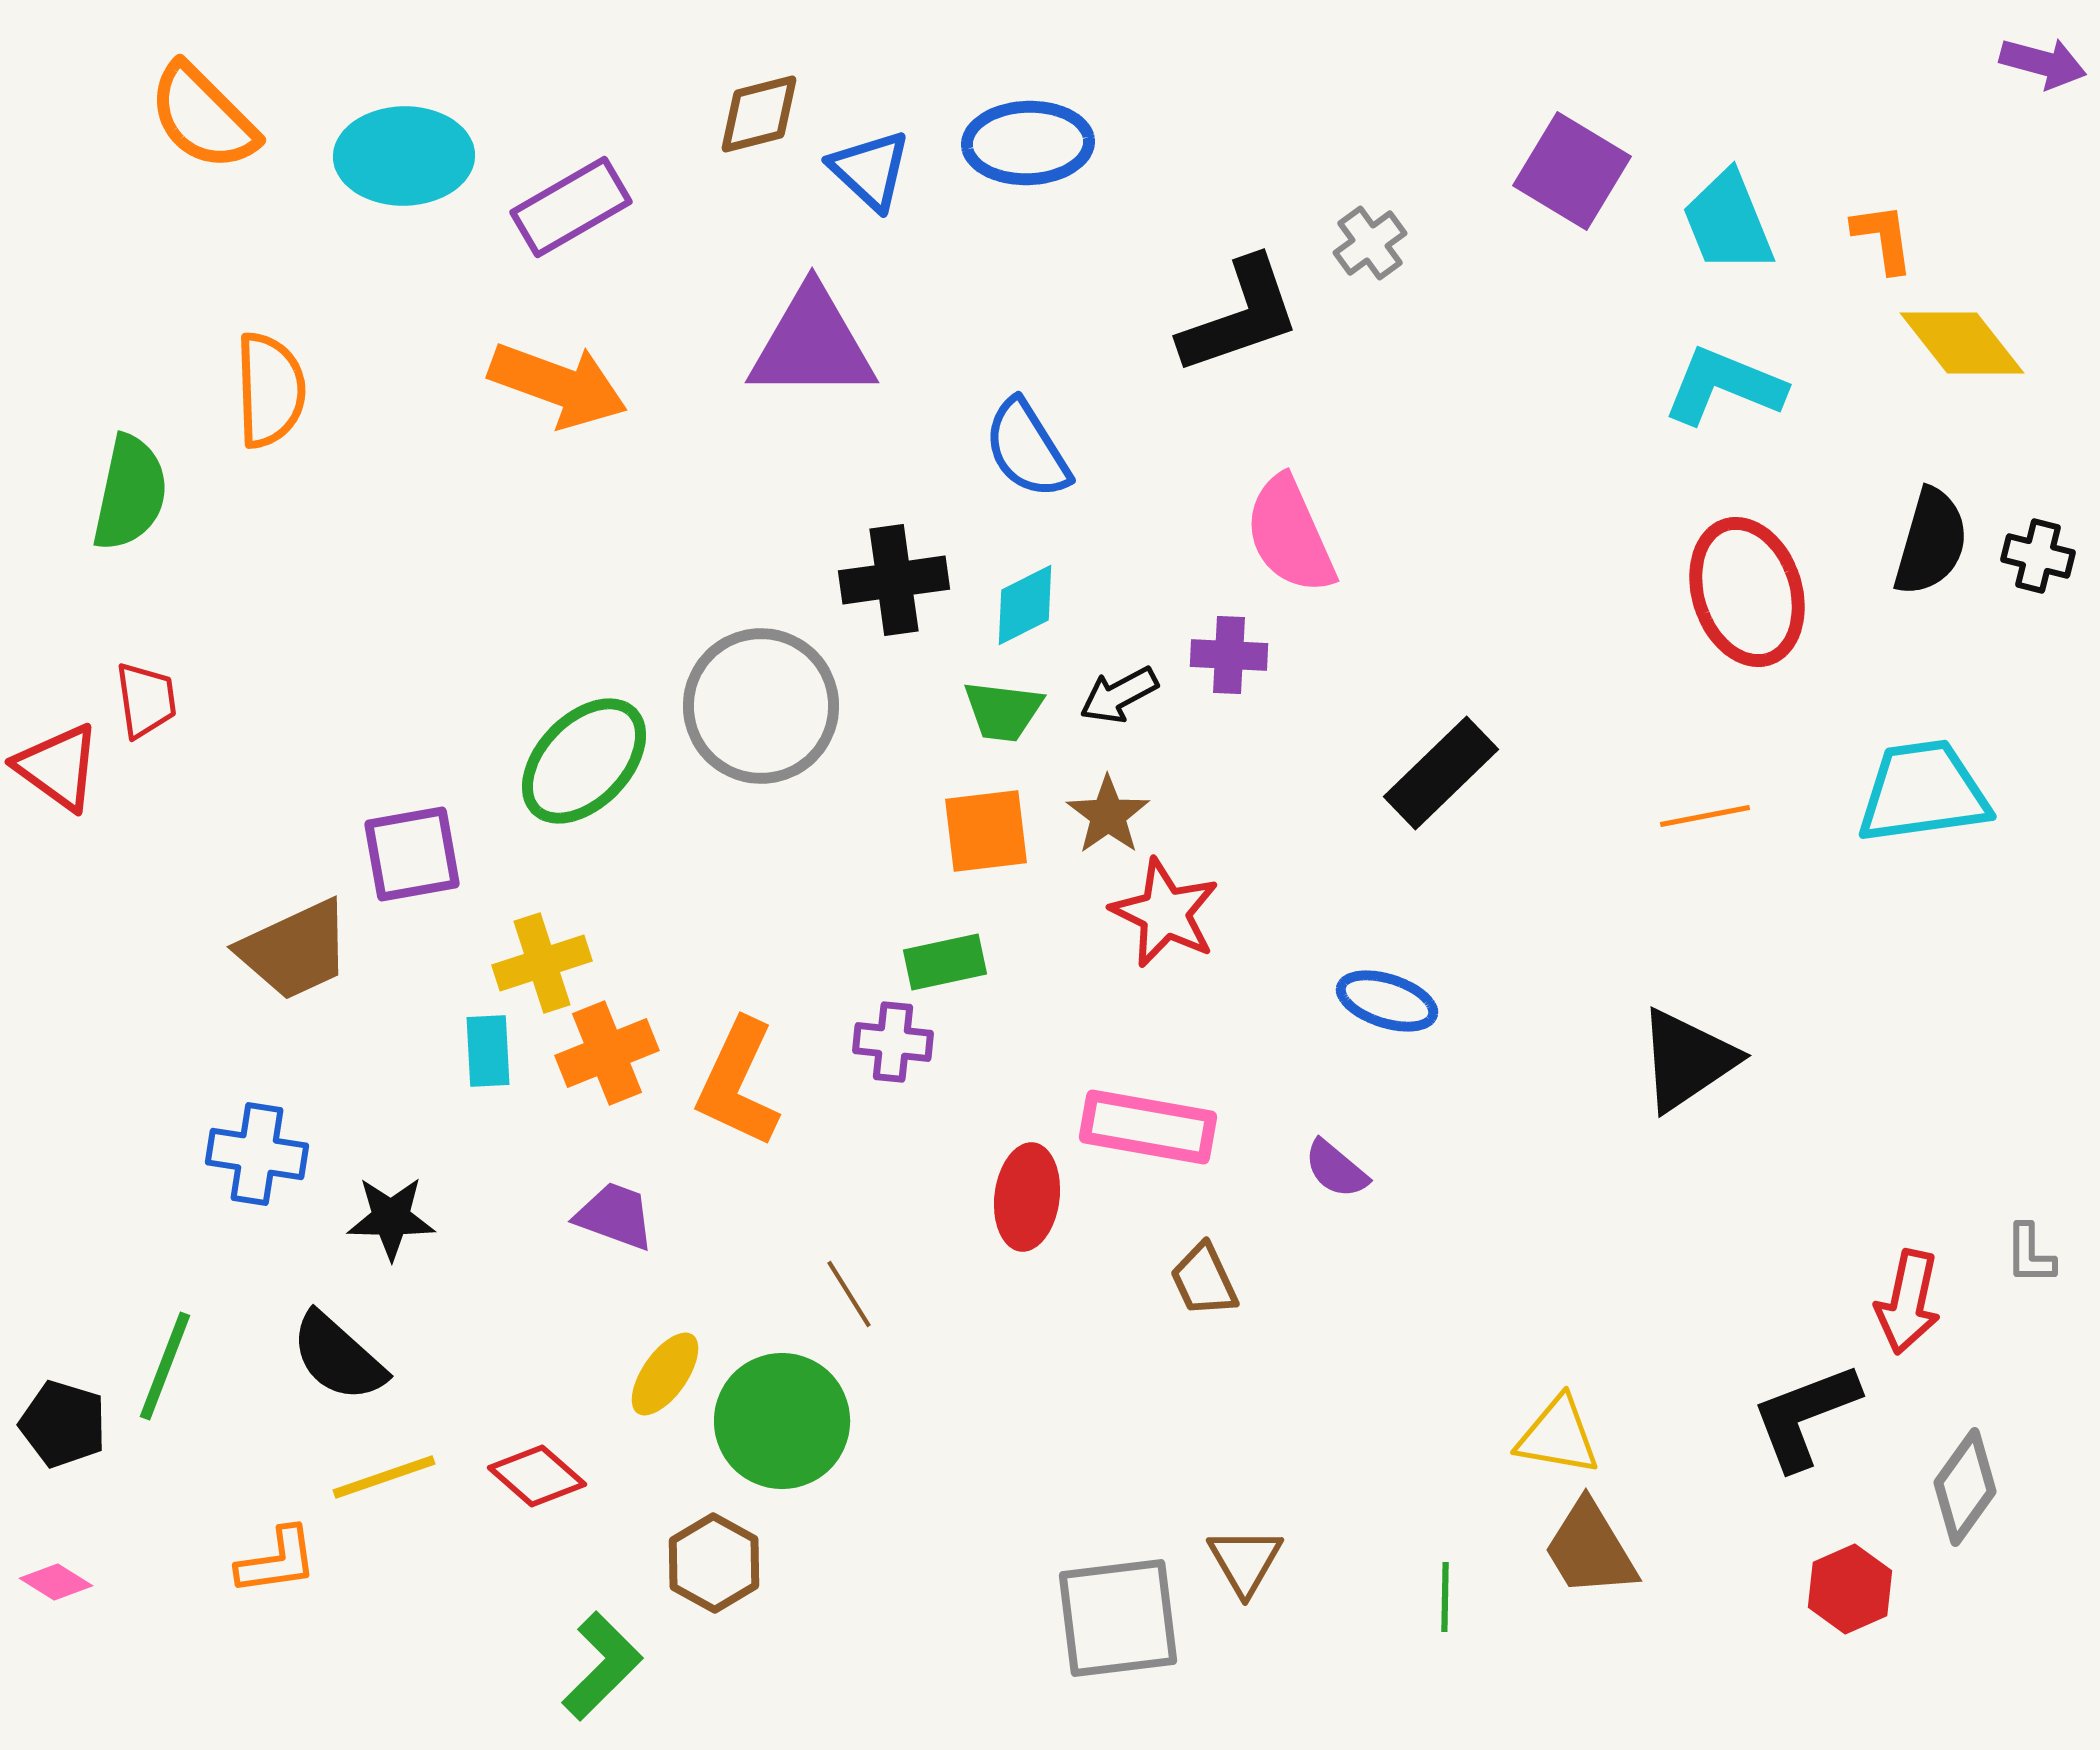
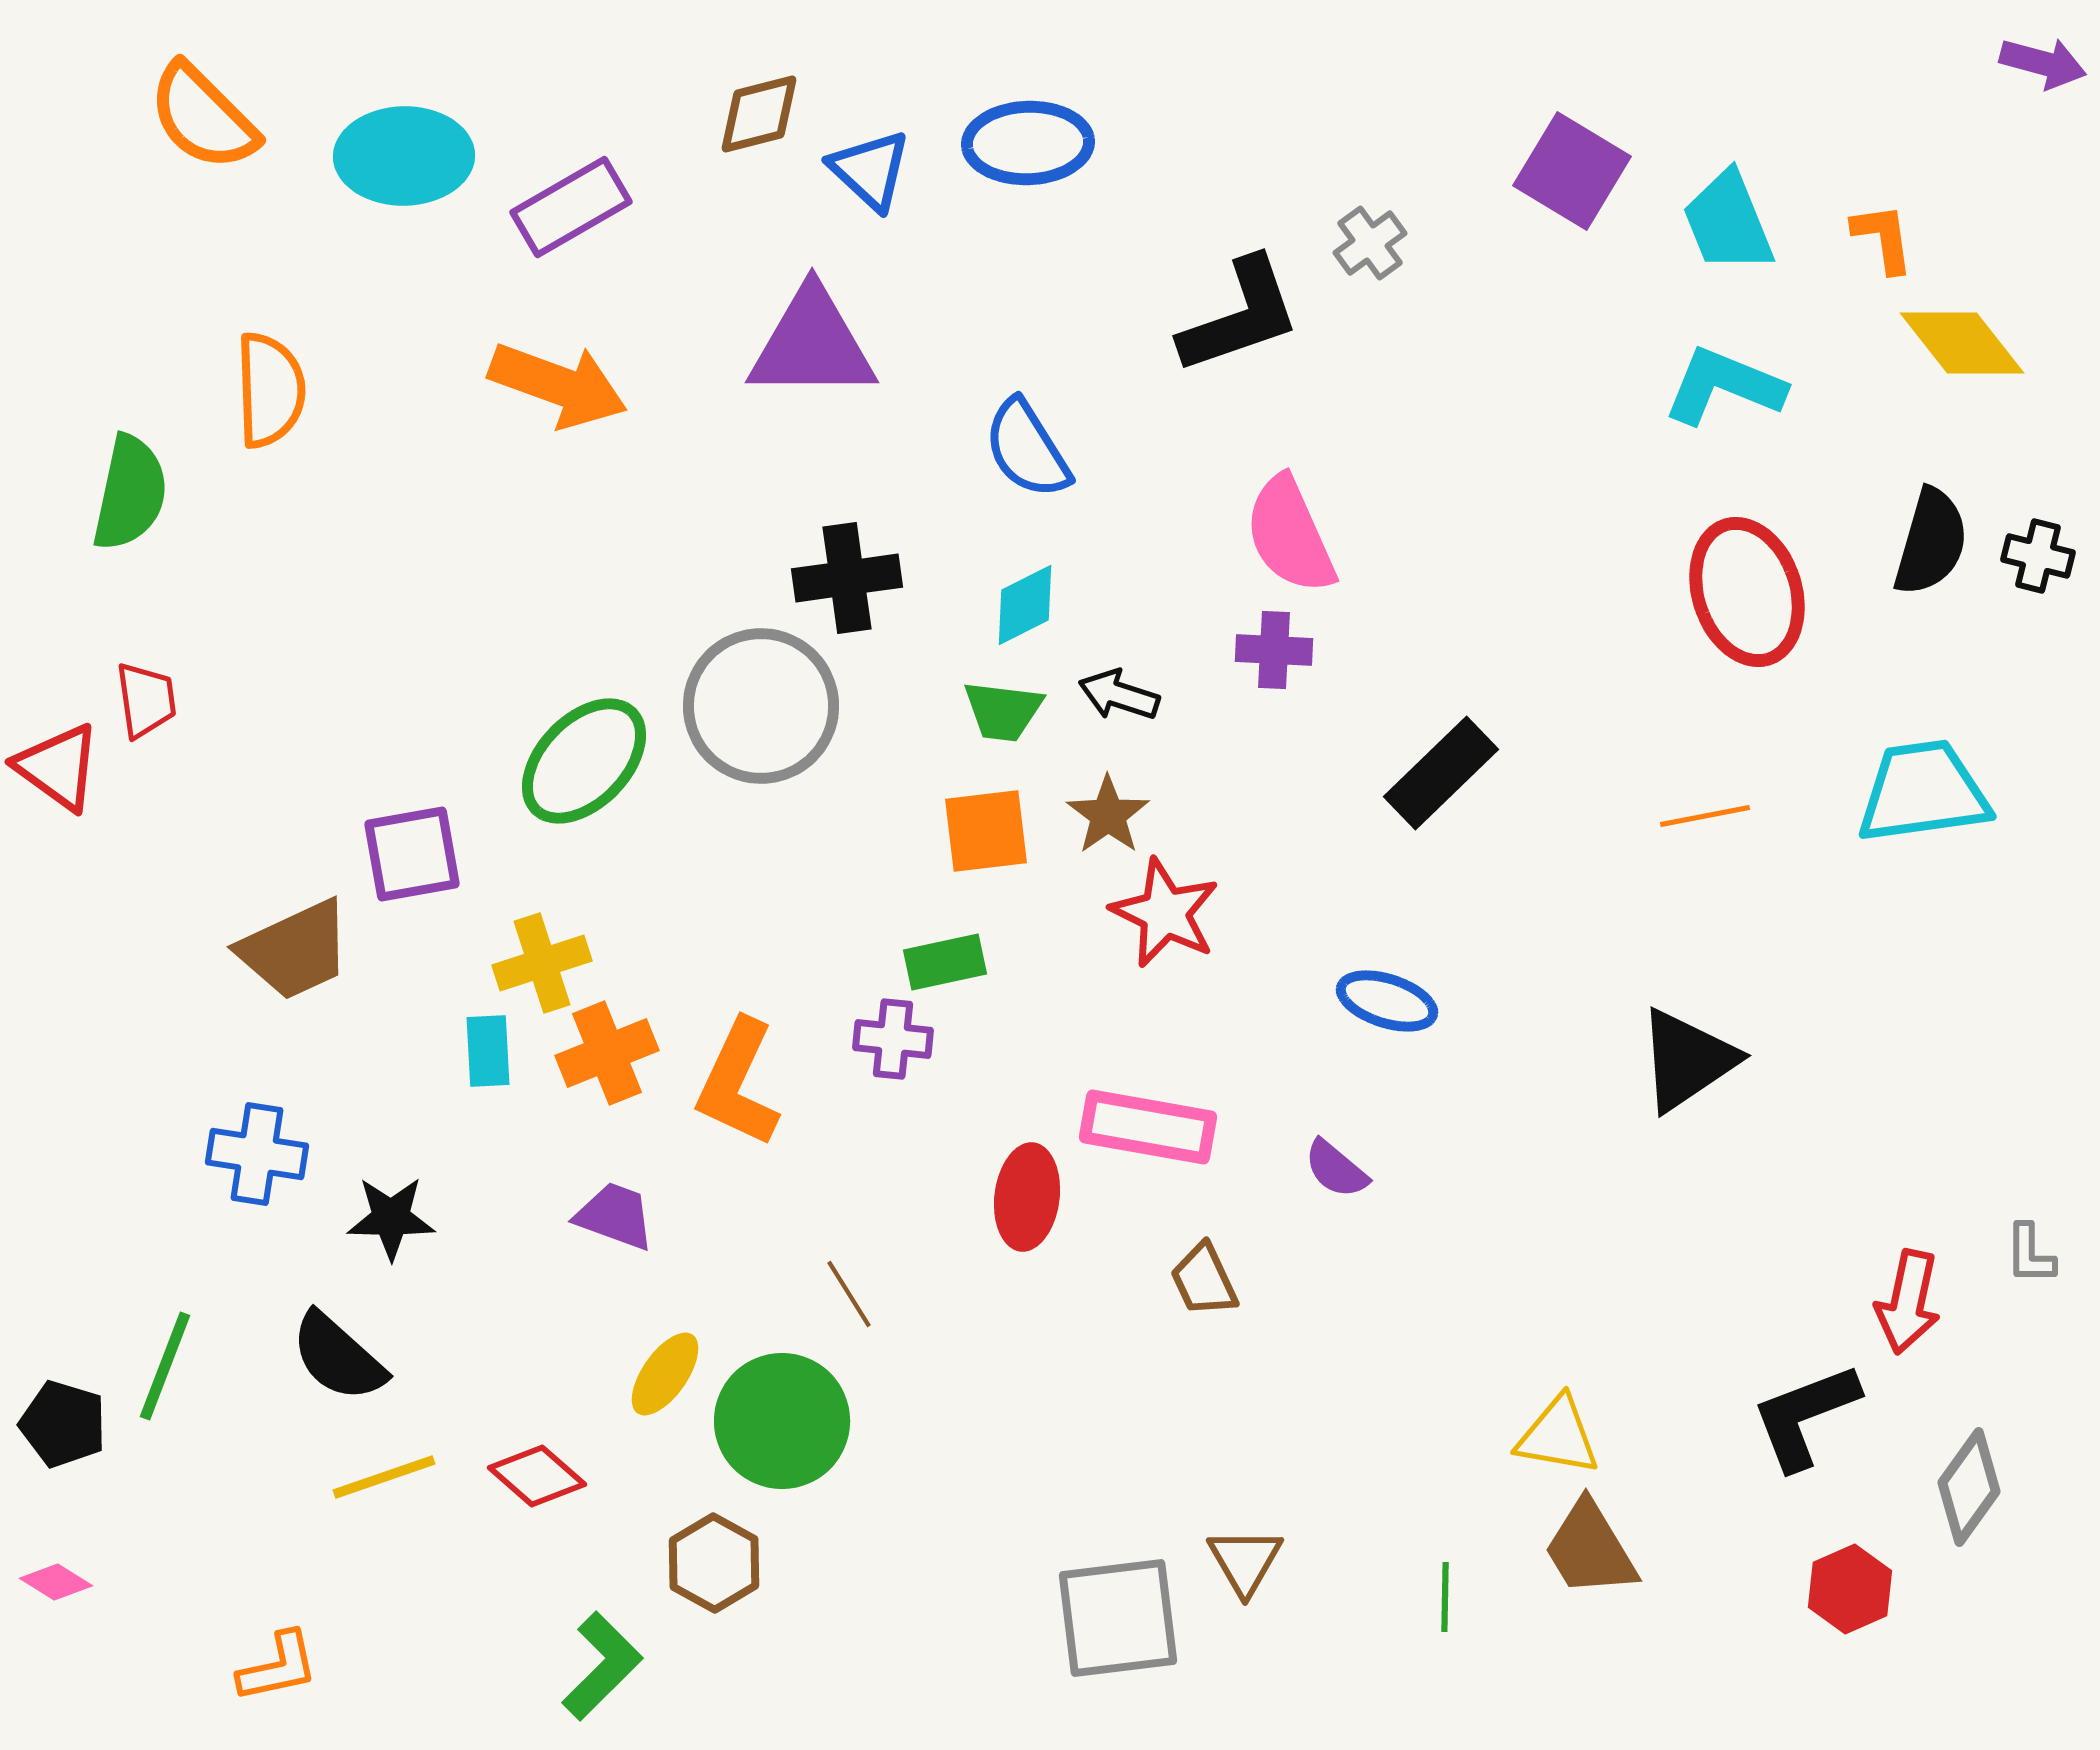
black cross at (894, 580): moved 47 px left, 2 px up
purple cross at (1229, 655): moved 45 px right, 5 px up
black arrow at (1119, 695): rotated 46 degrees clockwise
purple cross at (893, 1042): moved 3 px up
gray diamond at (1965, 1487): moved 4 px right
orange L-shape at (277, 1561): moved 1 px right, 106 px down; rotated 4 degrees counterclockwise
